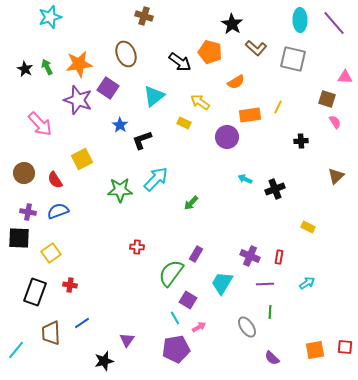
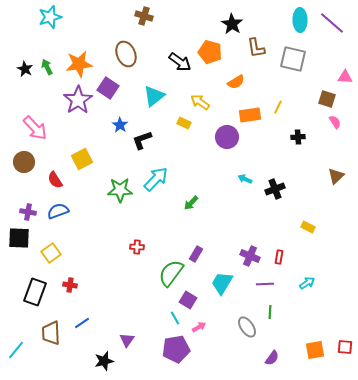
purple line at (334, 23): moved 2 px left; rotated 8 degrees counterclockwise
brown L-shape at (256, 48): rotated 40 degrees clockwise
purple star at (78, 100): rotated 20 degrees clockwise
pink arrow at (40, 124): moved 5 px left, 4 px down
black cross at (301, 141): moved 3 px left, 4 px up
brown circle at (24, 173): moved 11 px up
purple semicircle at (272, 358): rotated 98 degrees counterclockwise
